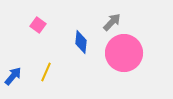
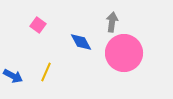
gray arrow: rotated 36 degrees counterclockwise
blue diamond: rotated 35 degrees counterclockwise
blue arrow: rotated 78 degrees clockwise
